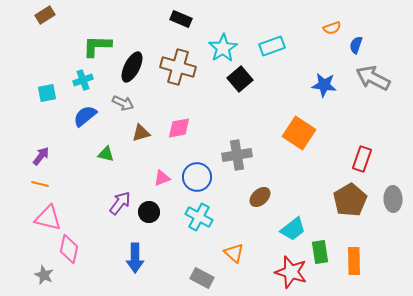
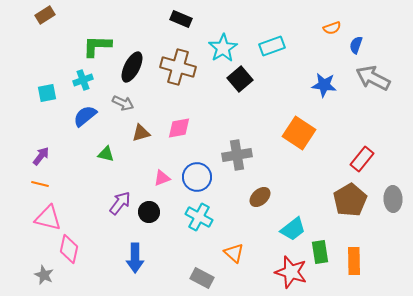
red rectangle at (362, 159): rotated 20 degrees clockwise
